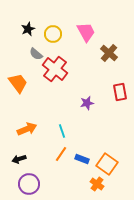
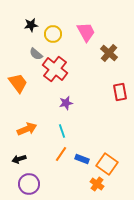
black star: moved 3 px right, 4 px up; rotated 16 degrees clockwise
purple star: moved 21 px left
